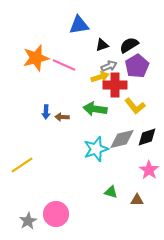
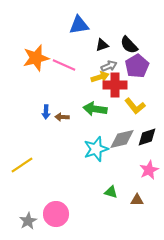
black semicircle: rotated 102 degrees counterclockwise
pink star: rotated 12 degrees clockwise
